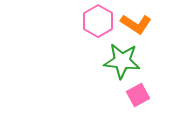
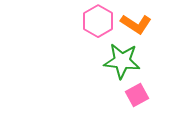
pink square: moved 1 px left
